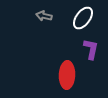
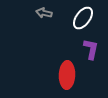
gray arrow: moved 3 px up
